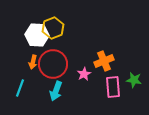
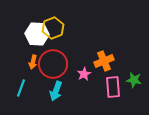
white hexagon: moved 1 px up
cyan line: moved 1 px right
